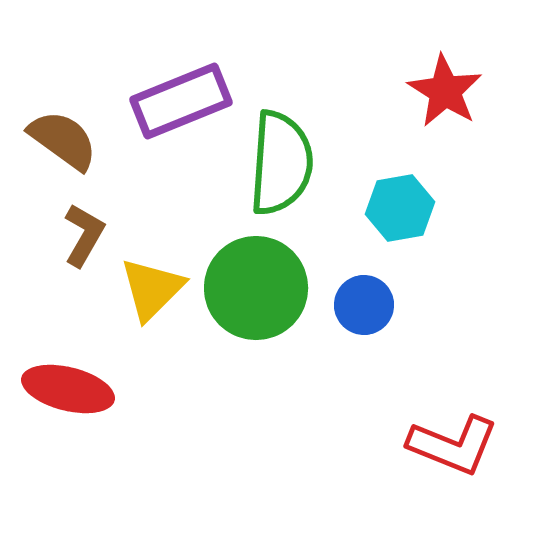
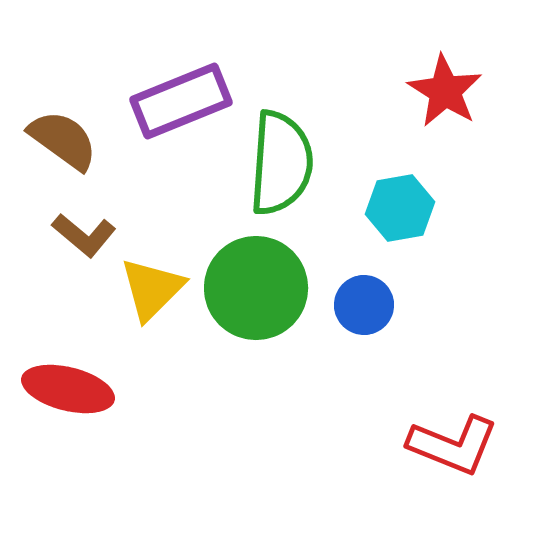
brown L-shape: rotated 100 degrees clockwise
